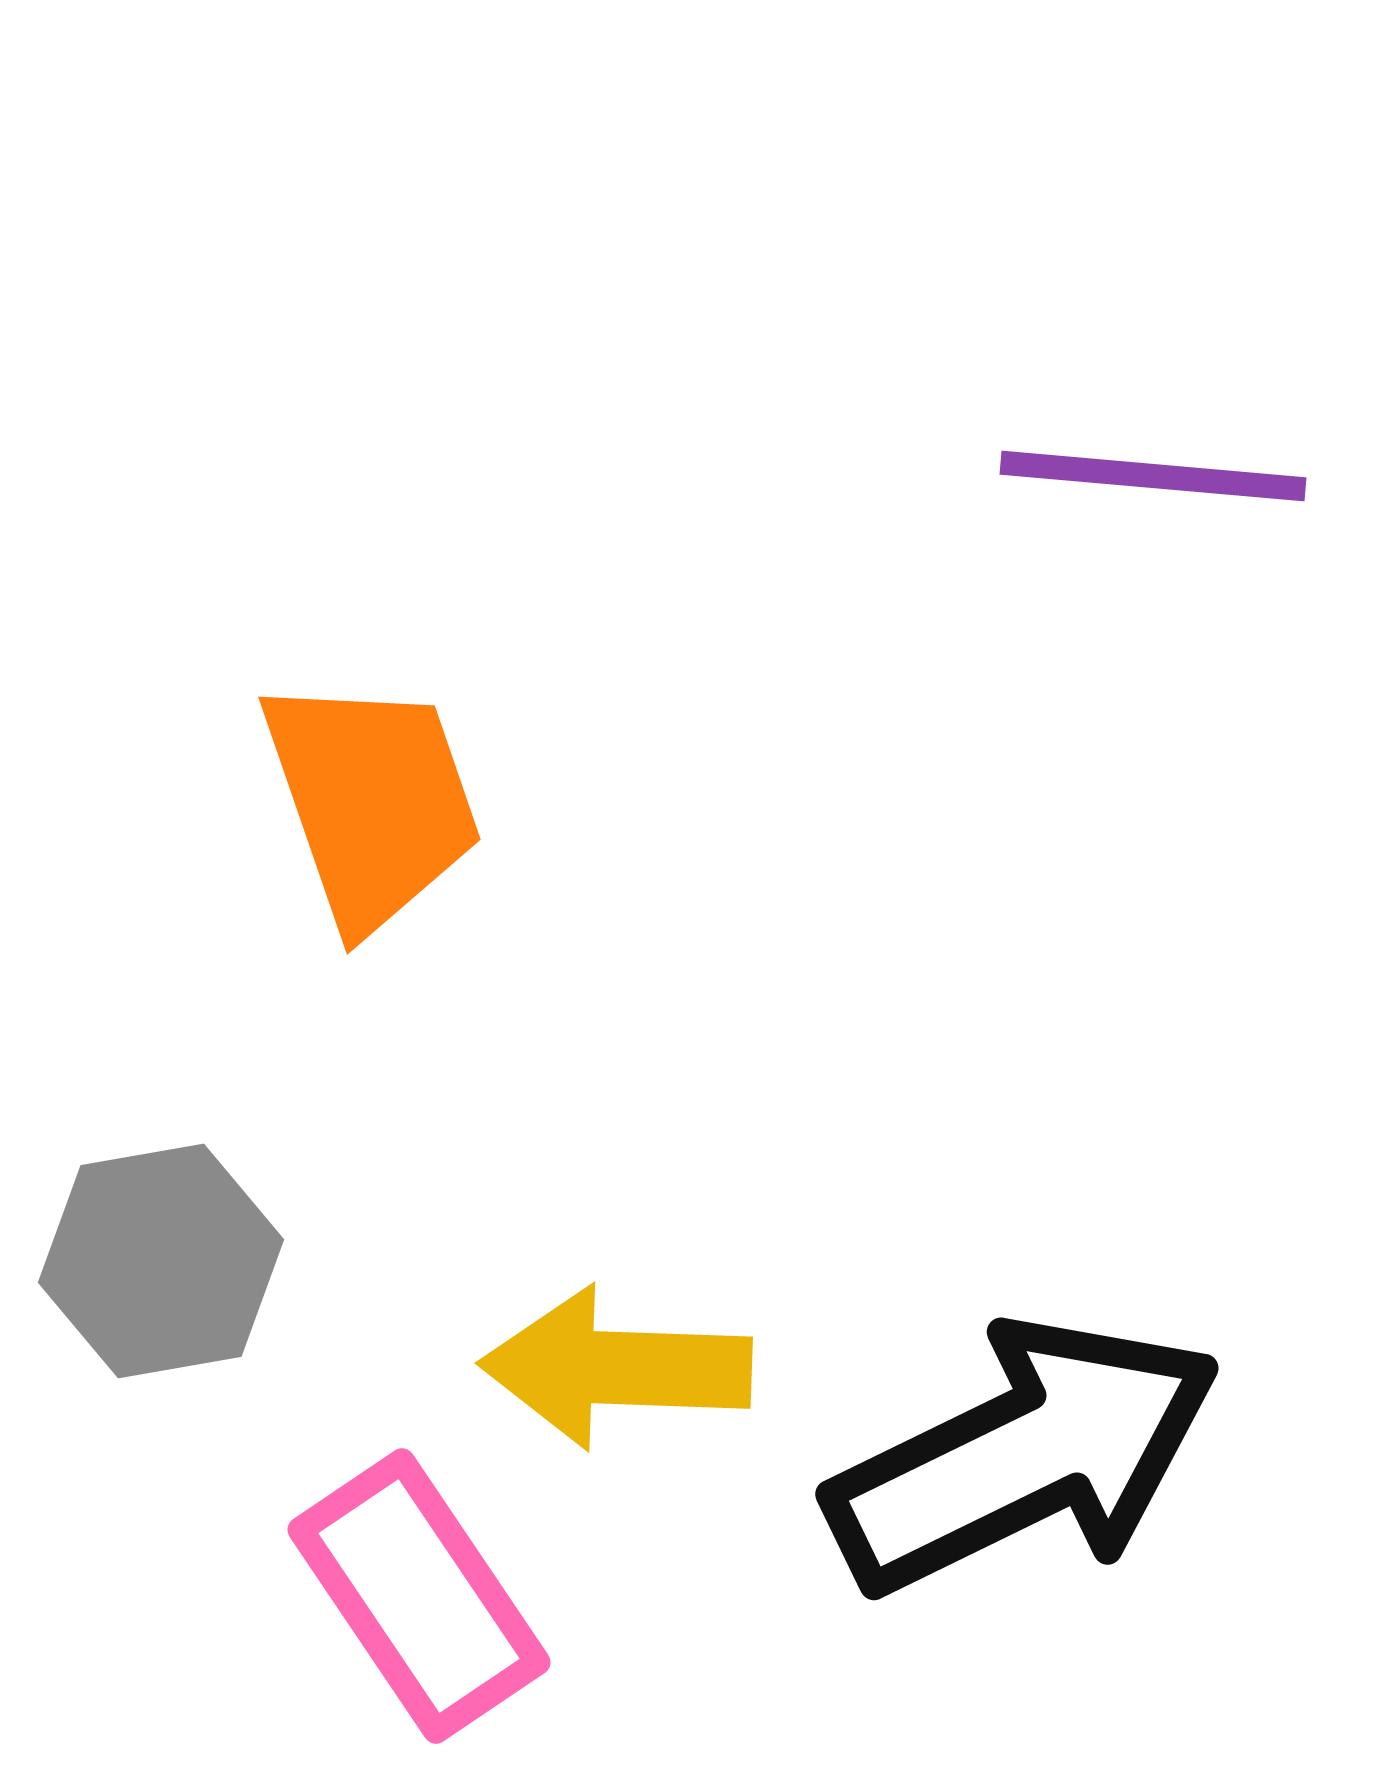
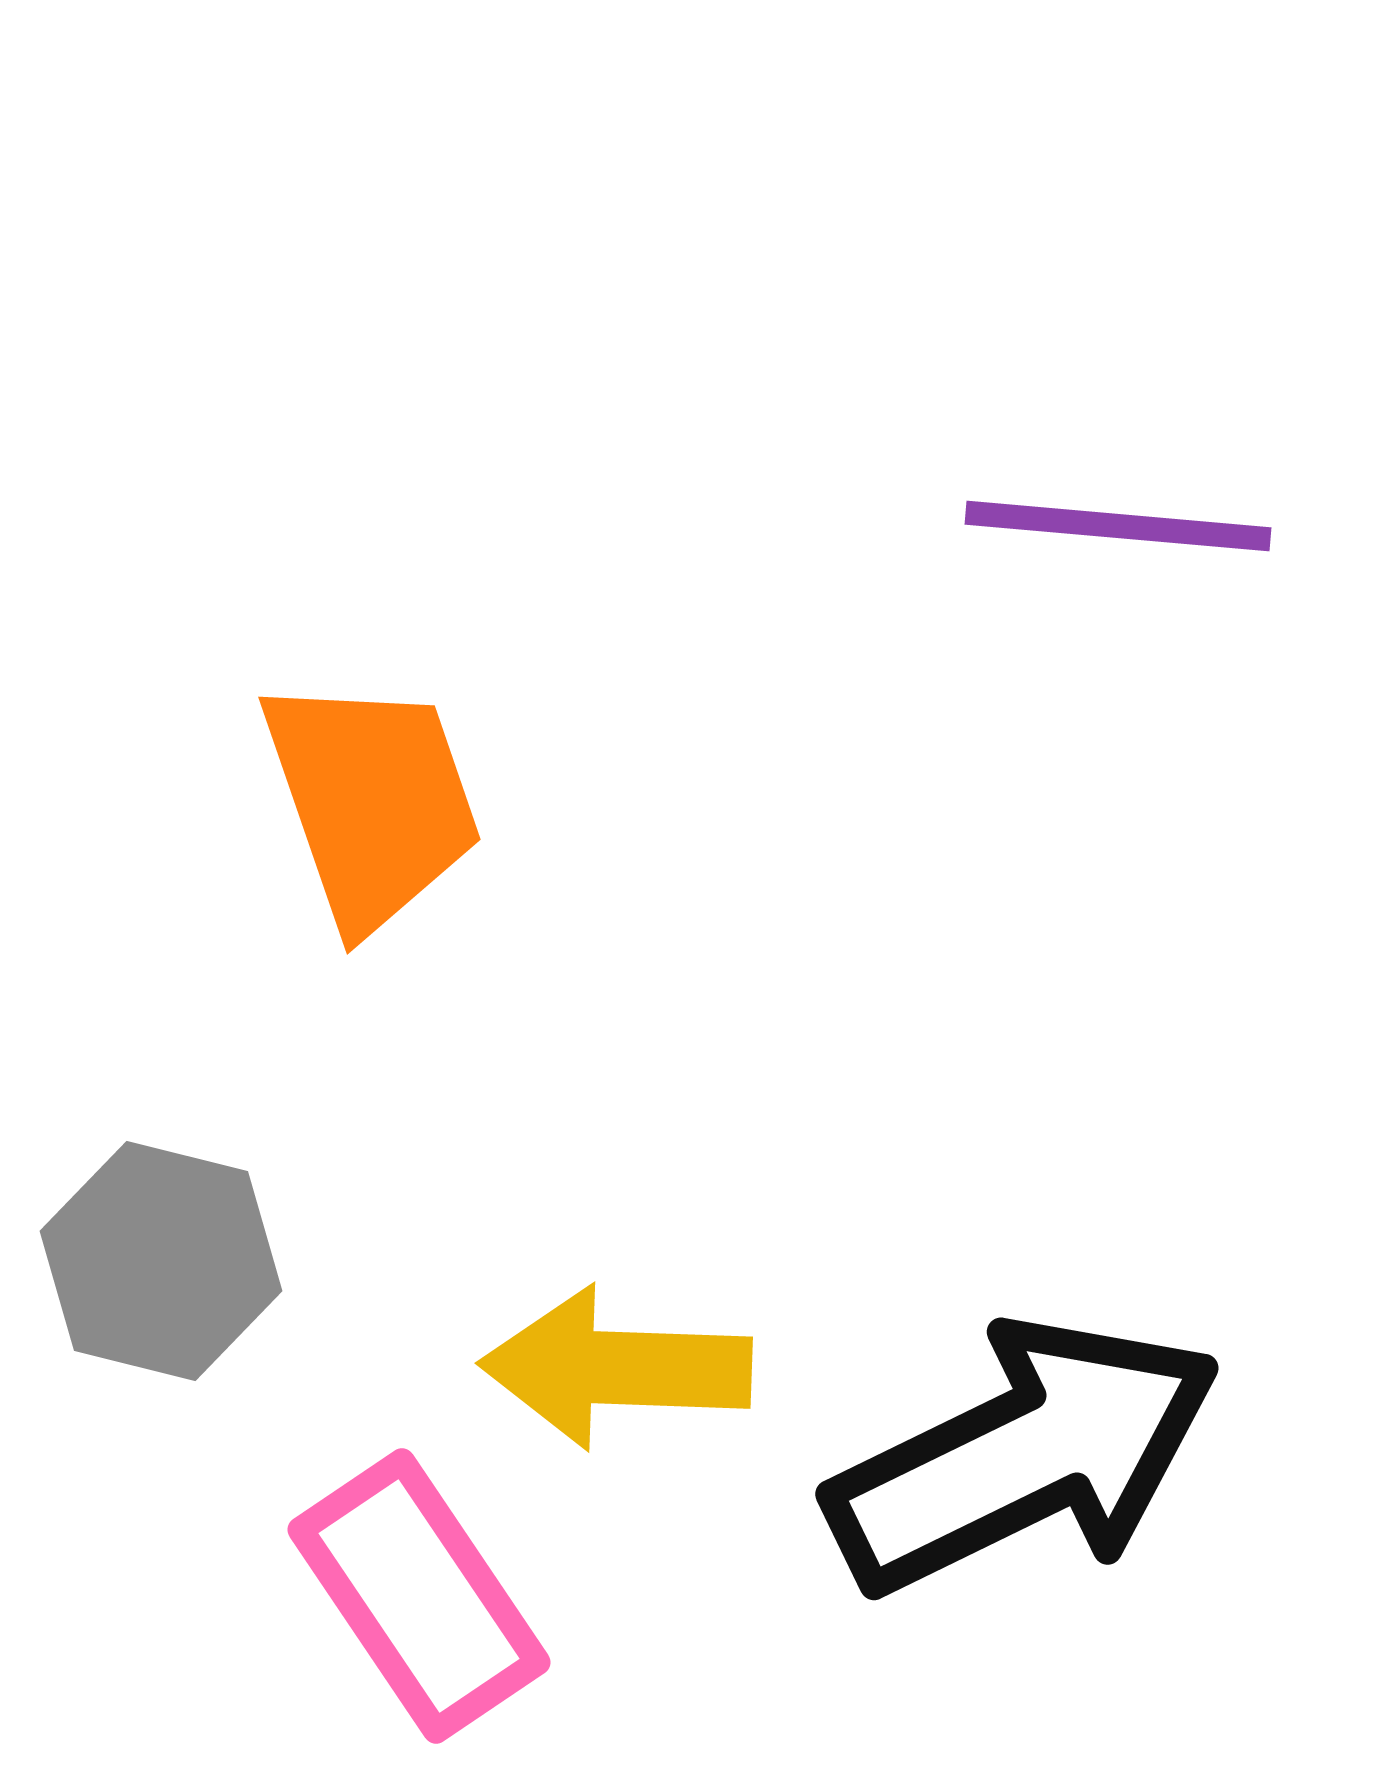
purple line: moved 35 px left, 50 px down
gray hexagon: rotated 24 degrees clockwise
